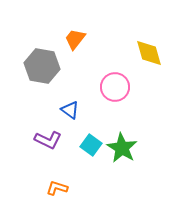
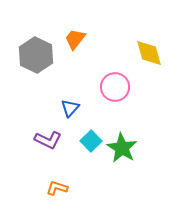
gray hexagon: moved 6 px left, 11 px up; rotated 16 degrees clockwise
blue triangle: moved 2 px up; rotated 36 degrees clockwise
cyan square: moved 4 px up; rotated 10 degrees clockwise
